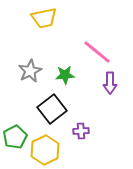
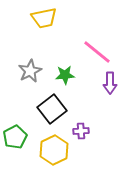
yellow hexagon: moved 9 px right
